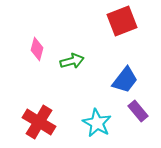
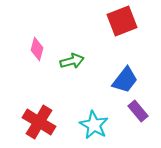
cyan star: moved 3 px left, 2 px down
